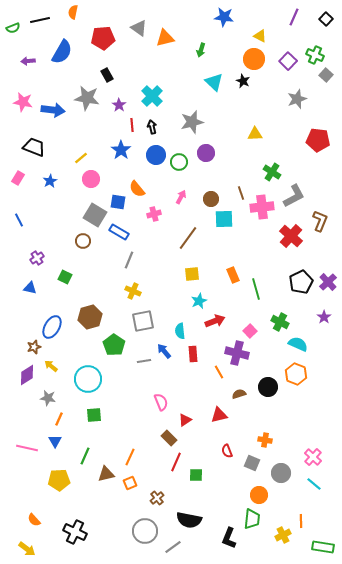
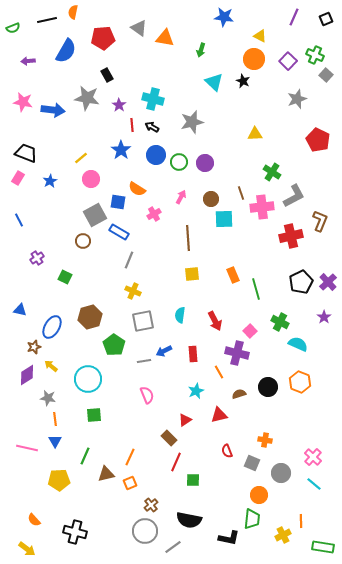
black square at (326, 19): rotated 24 degrees clockwise
black line at (40, 20): moved 7 px right
orange triangle at (165, 38): rotated 24 degrees clockwise
blue semicircle at (62, 52): moved 4 px right, 1 px up
cyan cross at (152, 96): moved 1 px right, 3 px down; rotated 30 degrees counterclockwise
black arrow at (152, 127): rotated 48 degrees counterclockwise
red pentagon at (318, 140): rotated 20 degrees clockwise
black trapezoid at (34, 147): moved 8 px left, 6 px down
purple circle at (206, 153): moved 1 px left, 10 px down
orange semicircle at (137, 189): rotated 18 degrees counterclockwise
pink cross at (154, 214): rotated 16 degrees counterclockwise
gray square at (95, 215): rotated 30 degrees clockwise
red cross at (291, 236): rotated 35 degrees clockwise
brown line at (188, 238): rotated 40 degrees counterclockwise
blue triangle at (30, 288): moved 10 px left, 22 px down
cyan star at (199, 301): moved 3 px left, 90 px down
red arrow at (215, 321): rotated 84 degrees clockwise
cyan semicircle at (180, 331): moved 16 px up; rotated 14 degrees clockwise
blue arrow at (164, 351): rotated 77 degrees counterclockwise
orange hexagon at (296, 374): moved 4 px right, 8 px down
pink semicircle at (161, 402): moved 14 px left, 7 px up
orange line at (59, 419): moved 4 px left; rotated 32 degrees counterclockwise
green square at (196, 475): moved 3 px left, 5 px down
brown cross at (157, 498): moved 6 px left, 7 px down
black cross at (75, 532): rotated 10 degrees counterclockwise
black L-shape at (229, 538): rotated 100 degrees counterclockwise
